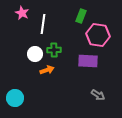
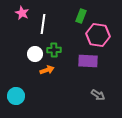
cyan circle: moved 1 px right, 2 px up
